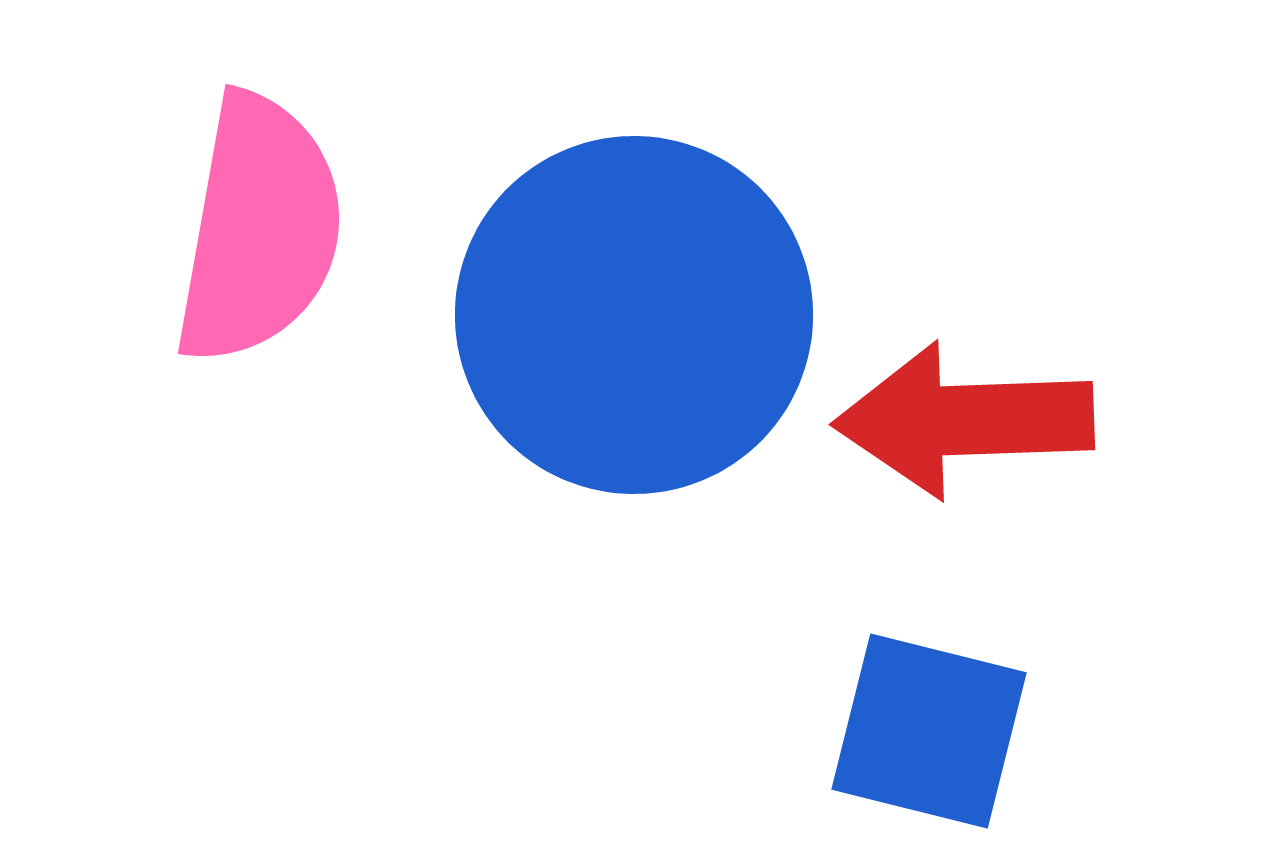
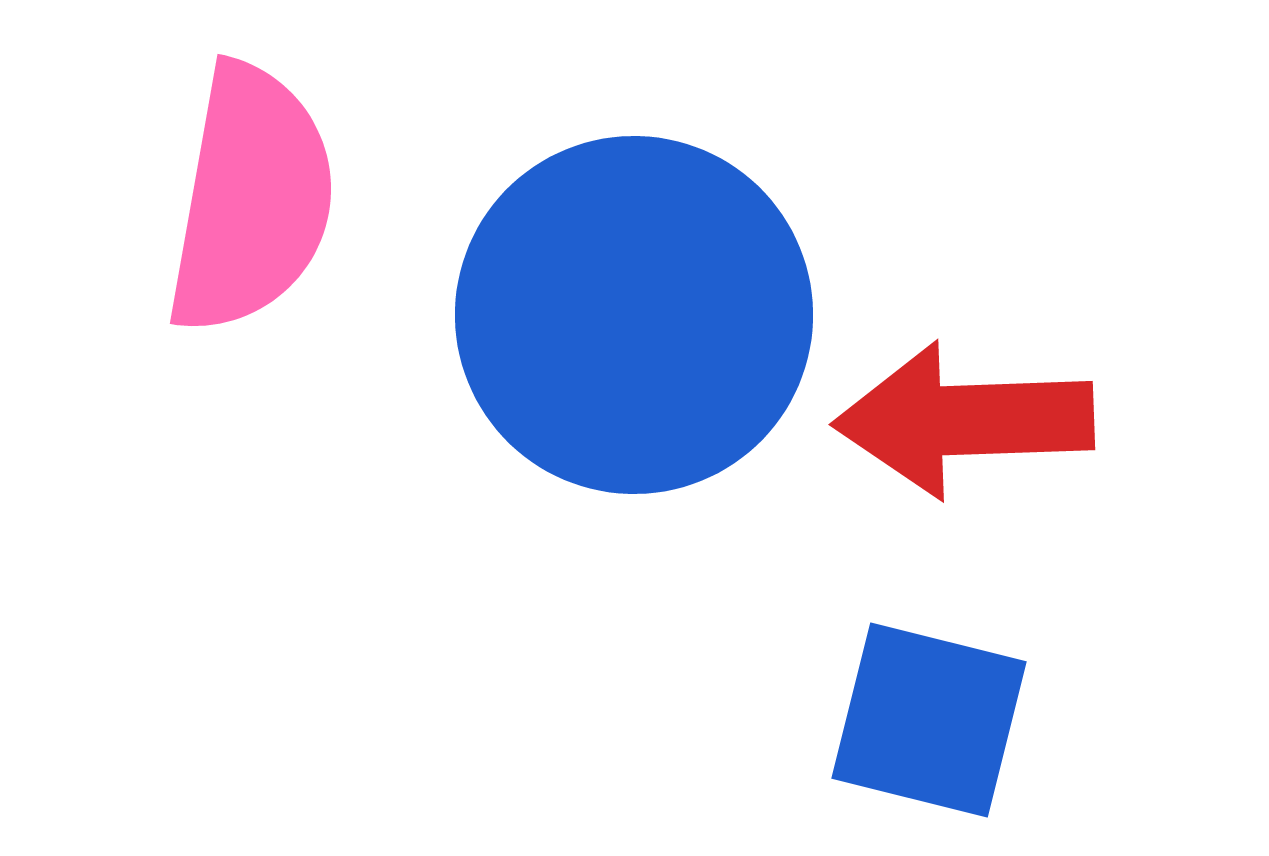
pink semicircle: moved 8 px left, 30 px up
blue square: moved 11 px up
